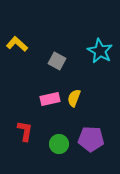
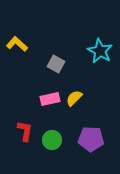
gray square: moved 1 px left, 3 px down
yellow semicircle: rotated 24 degrees clockwise
green circle: moved 7 px left, 4 px up
